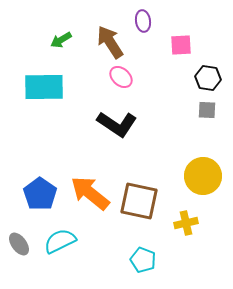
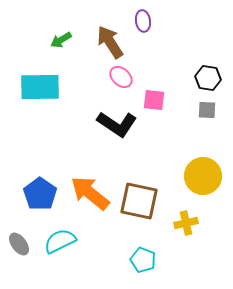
pink square: moved 27 px left, 55 px down; rotated 10 degrees clockwise
cyan rectangle: moved 4 px left
